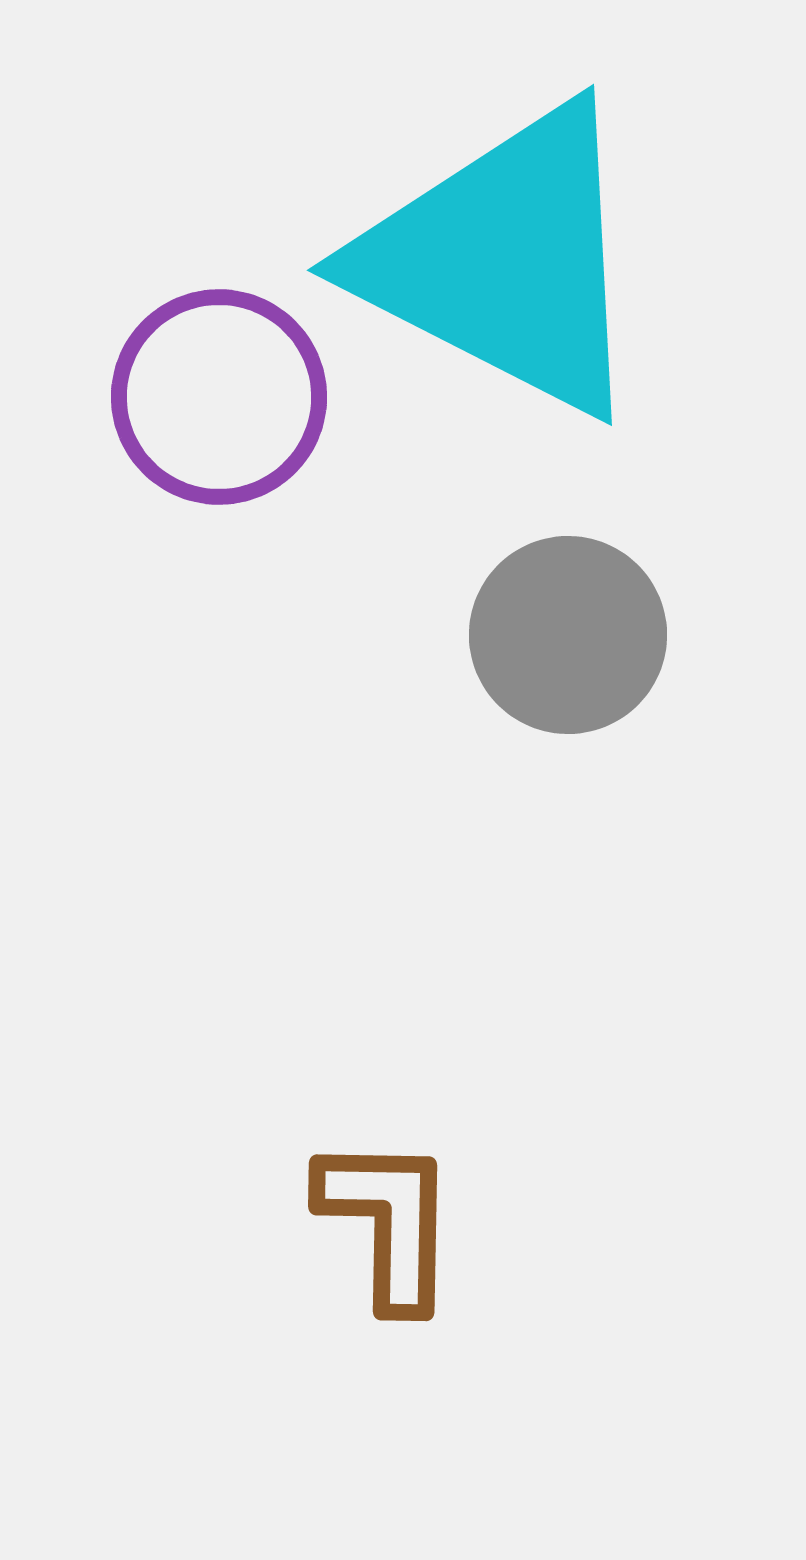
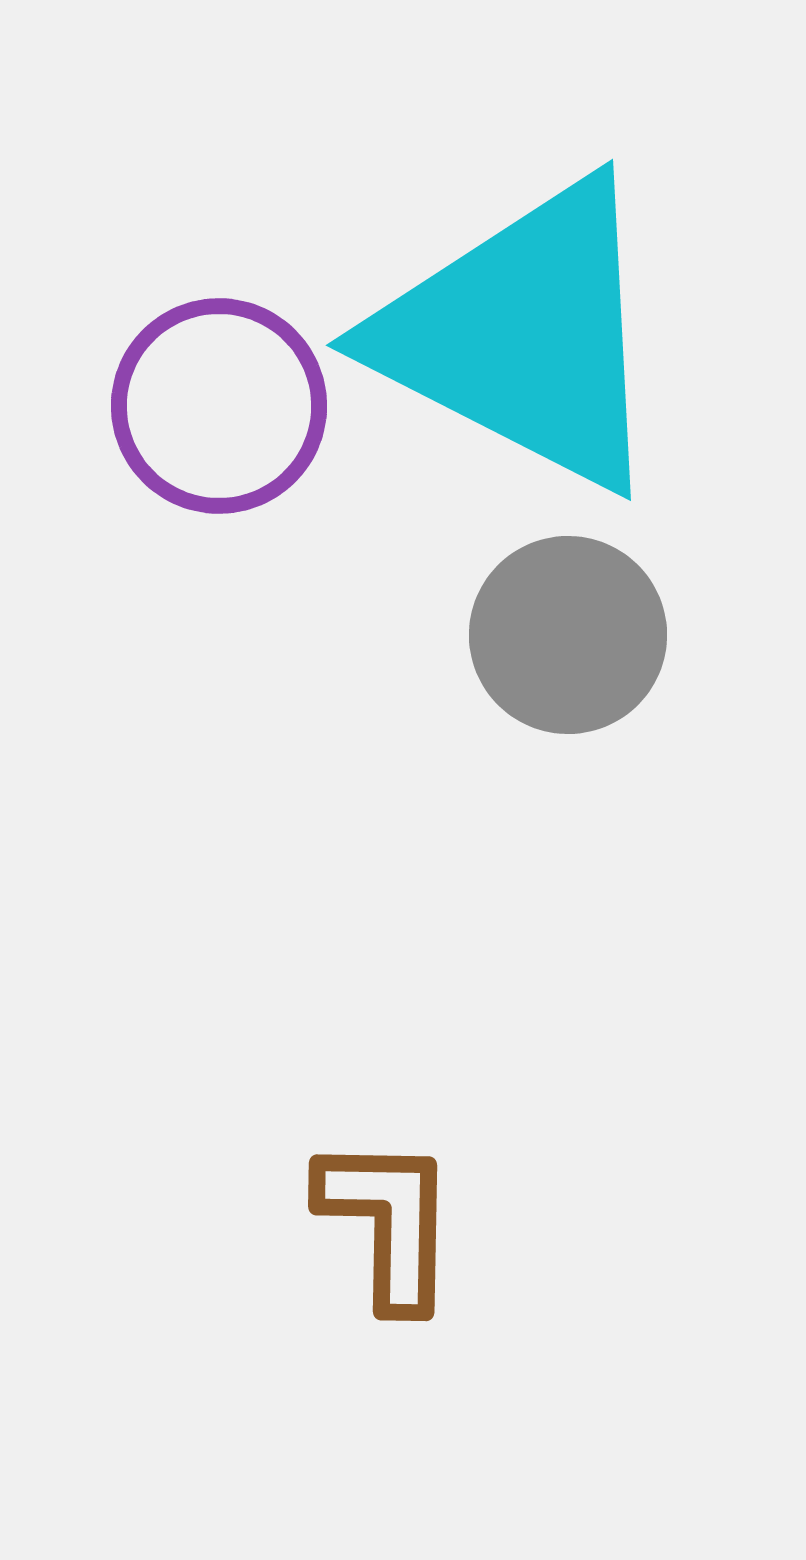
cyan triangle: moved 19 px right, 75 px down
purple circle: moved 9 px down
